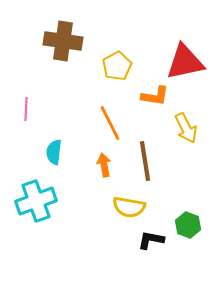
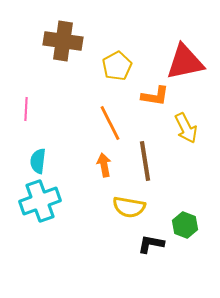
cyan semicircle: moved 16 px left, 9 px down
cyan cross: moved 4 px right
green hexagon: moved 3 px left
black L-shape: moved 4 px down
